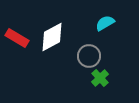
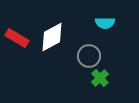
cyan semicircle: rotated 150 degrees counterclockwise
